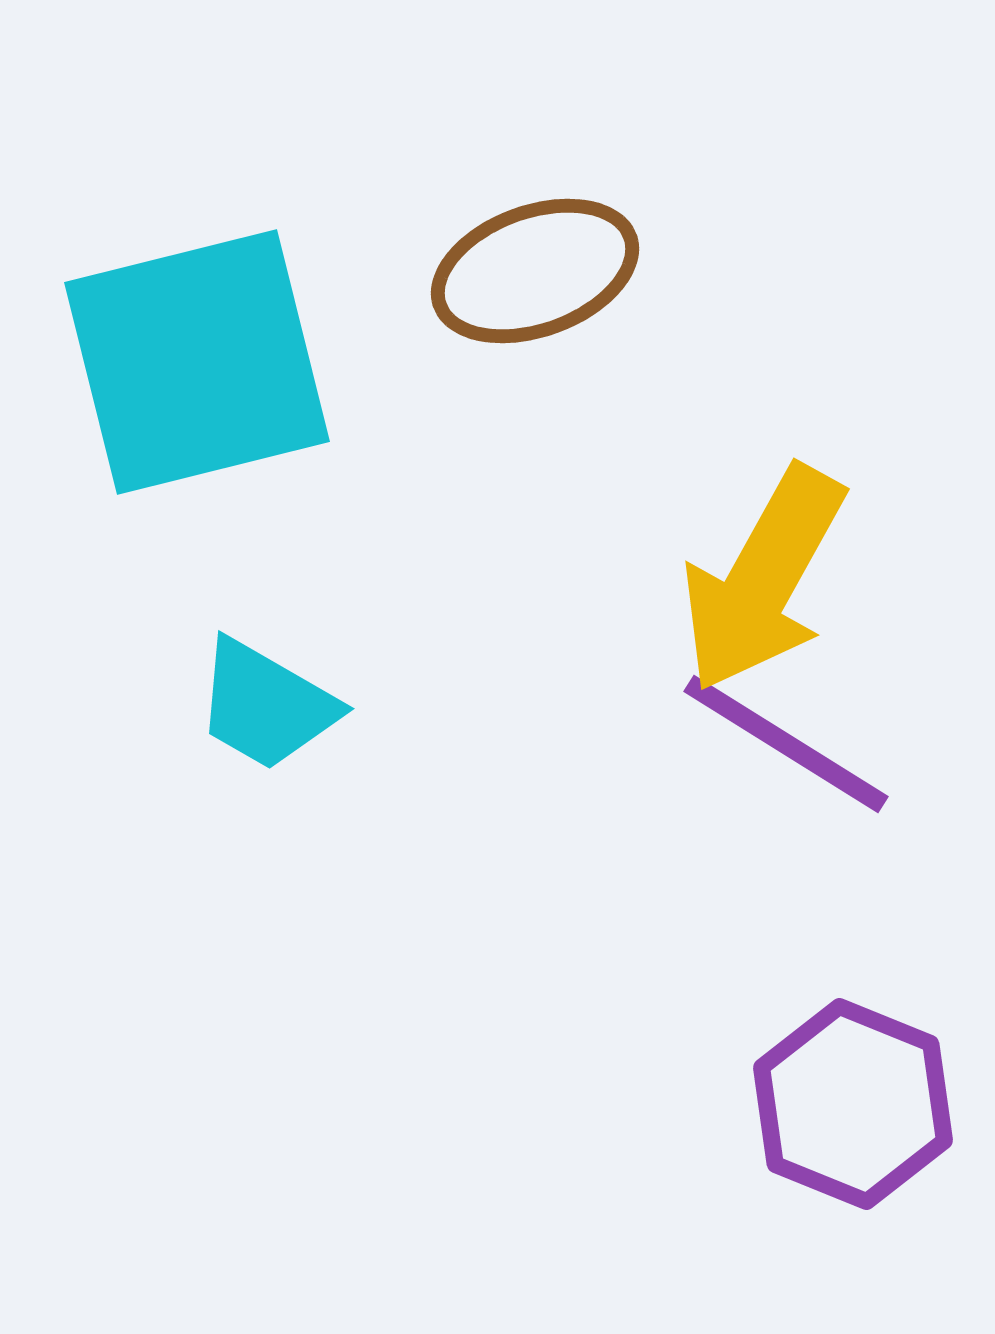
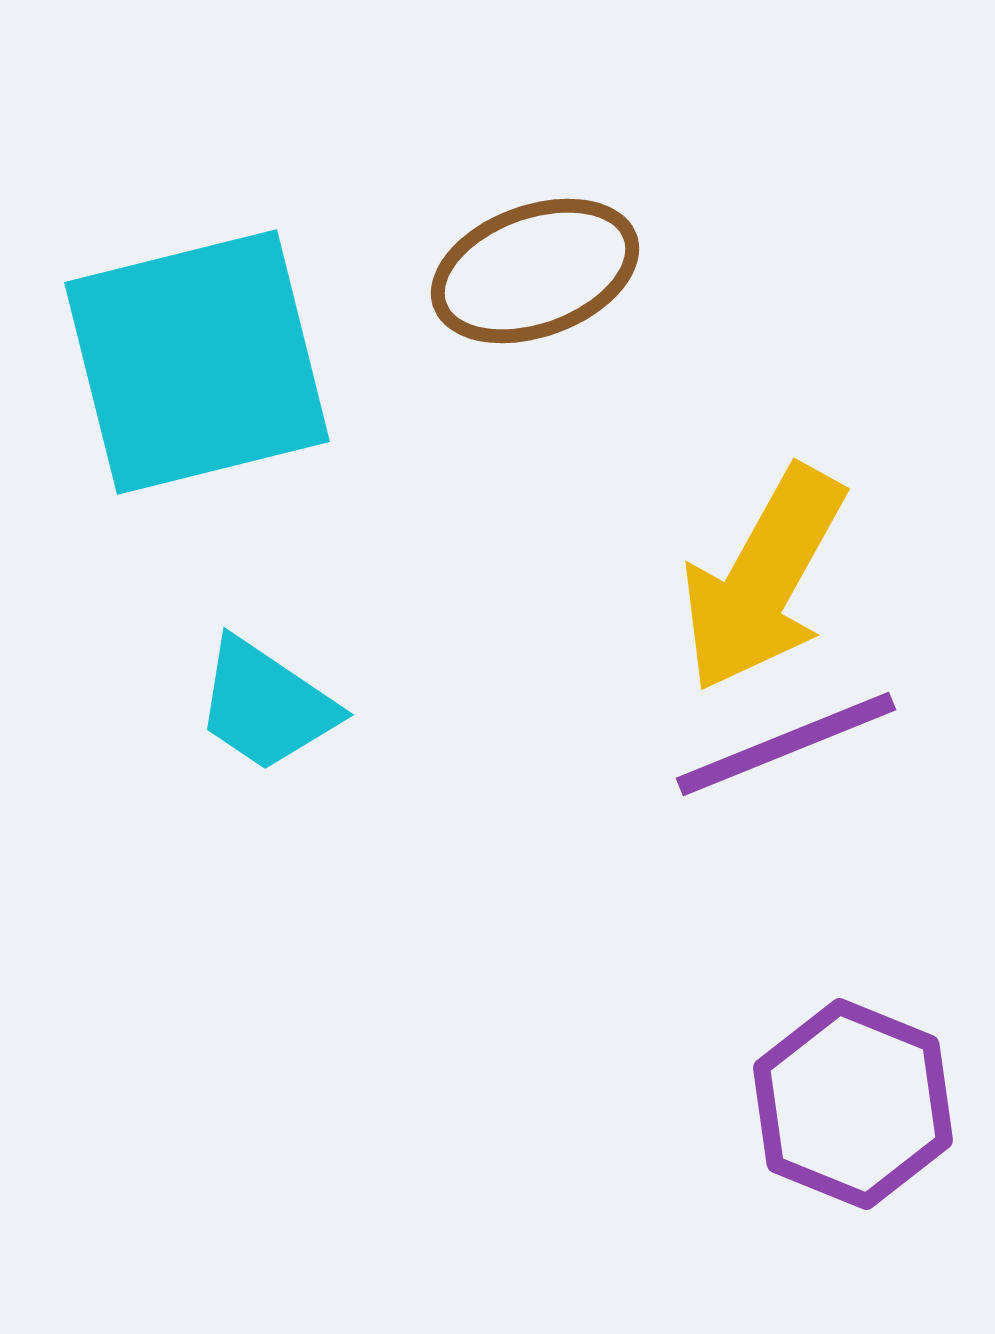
cyan trapezoid: rotated 4 degrees clockwise
purple line: rotated 54 degrees counterclockwise
